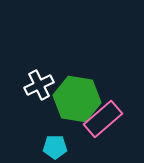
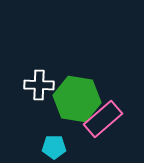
white cross: rotated 28 degrees clockwise
cyan pentagon: moved 1 px left
